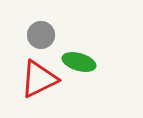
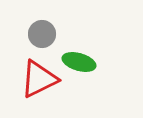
gray circle: moved 1 px right, 1 px up
